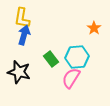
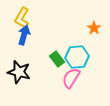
yellow L-shape: rotated 20 degrees clockwise
green rectangle: moved 6 px right
